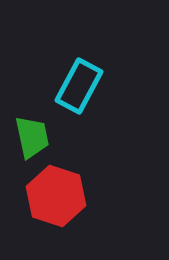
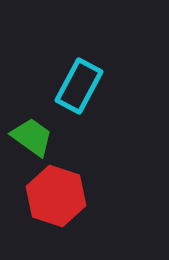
green trapezoid: rotated 42 degrees counterclockwise
